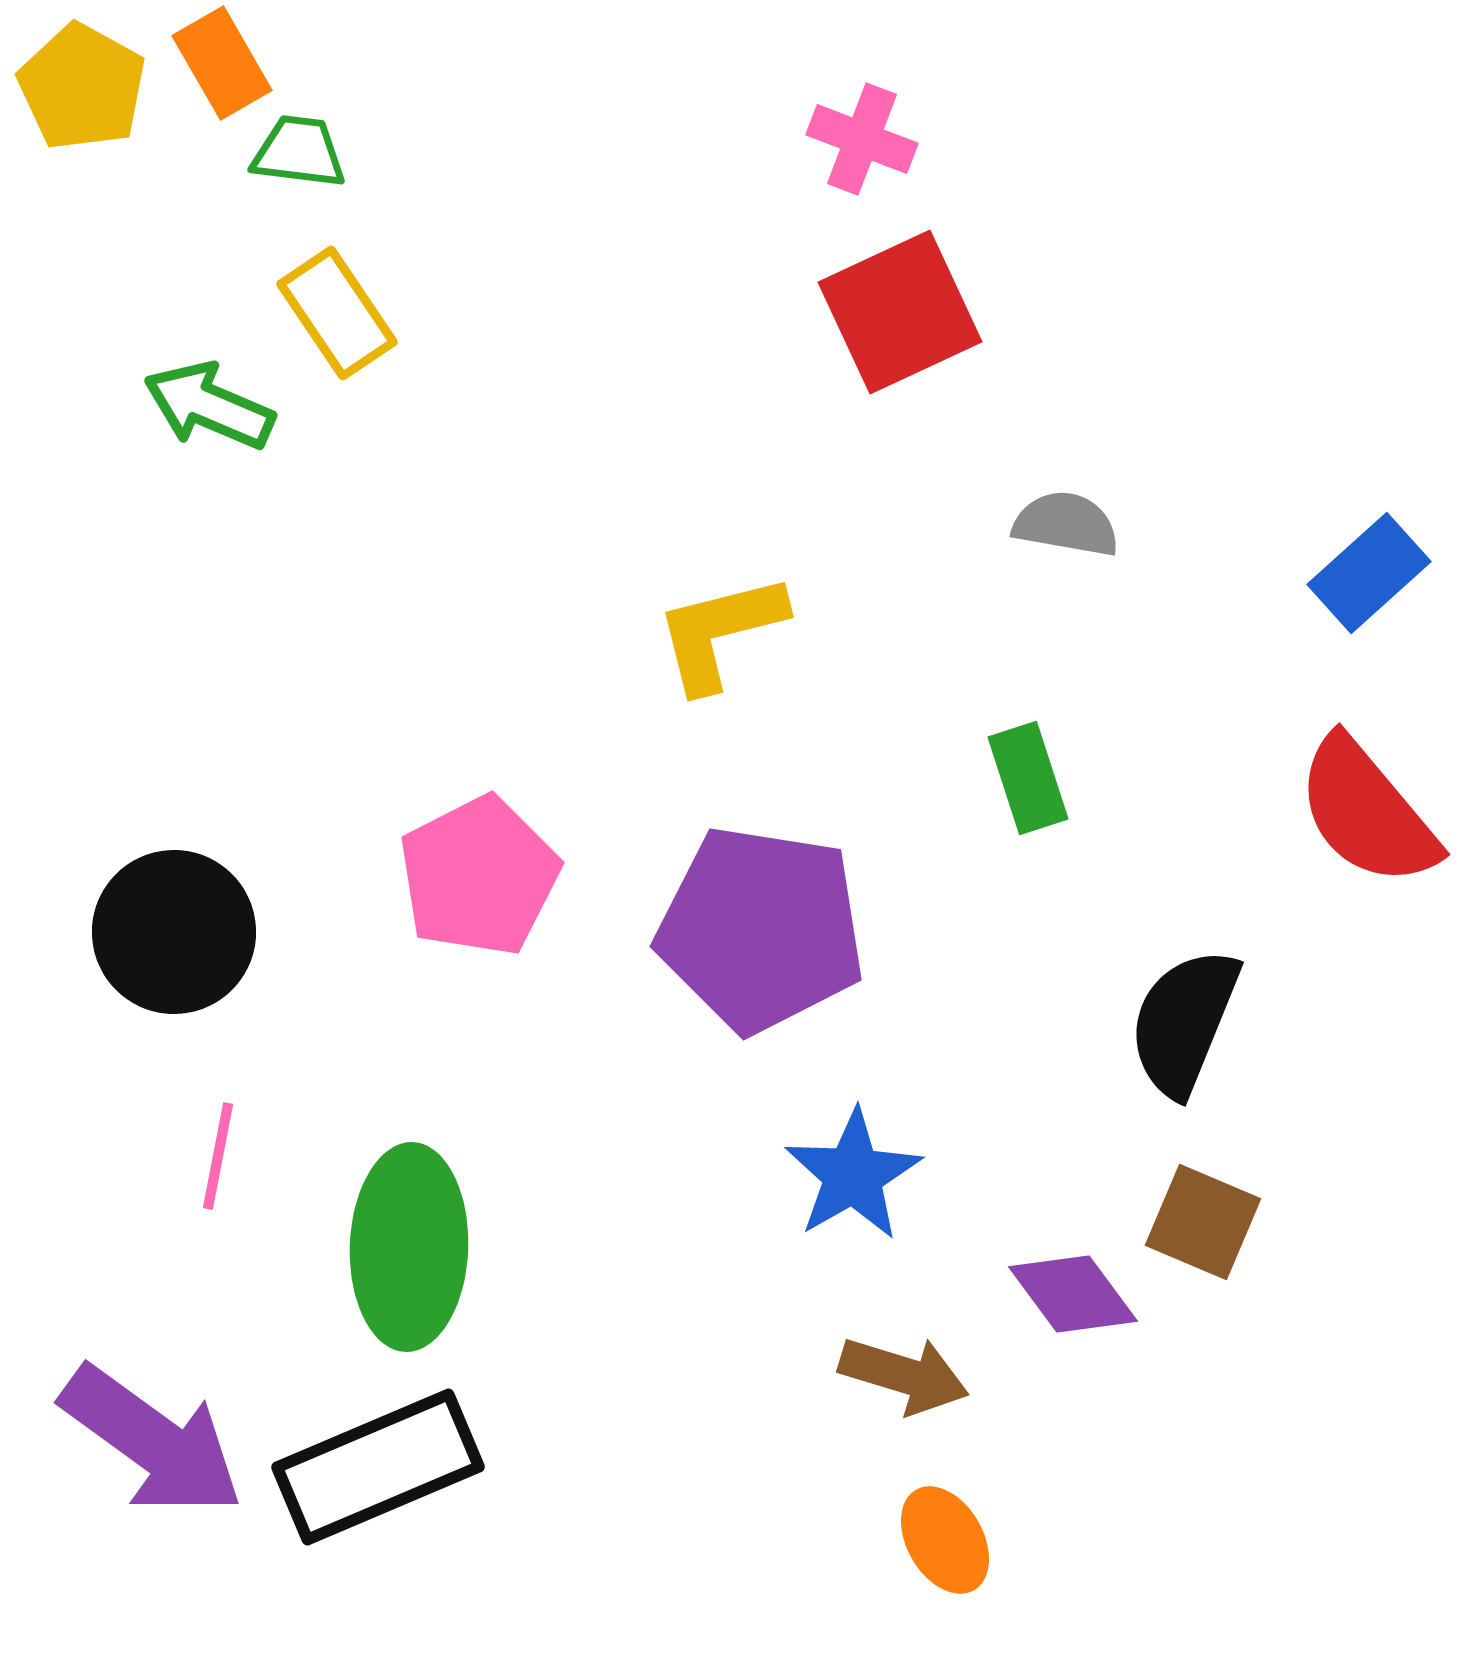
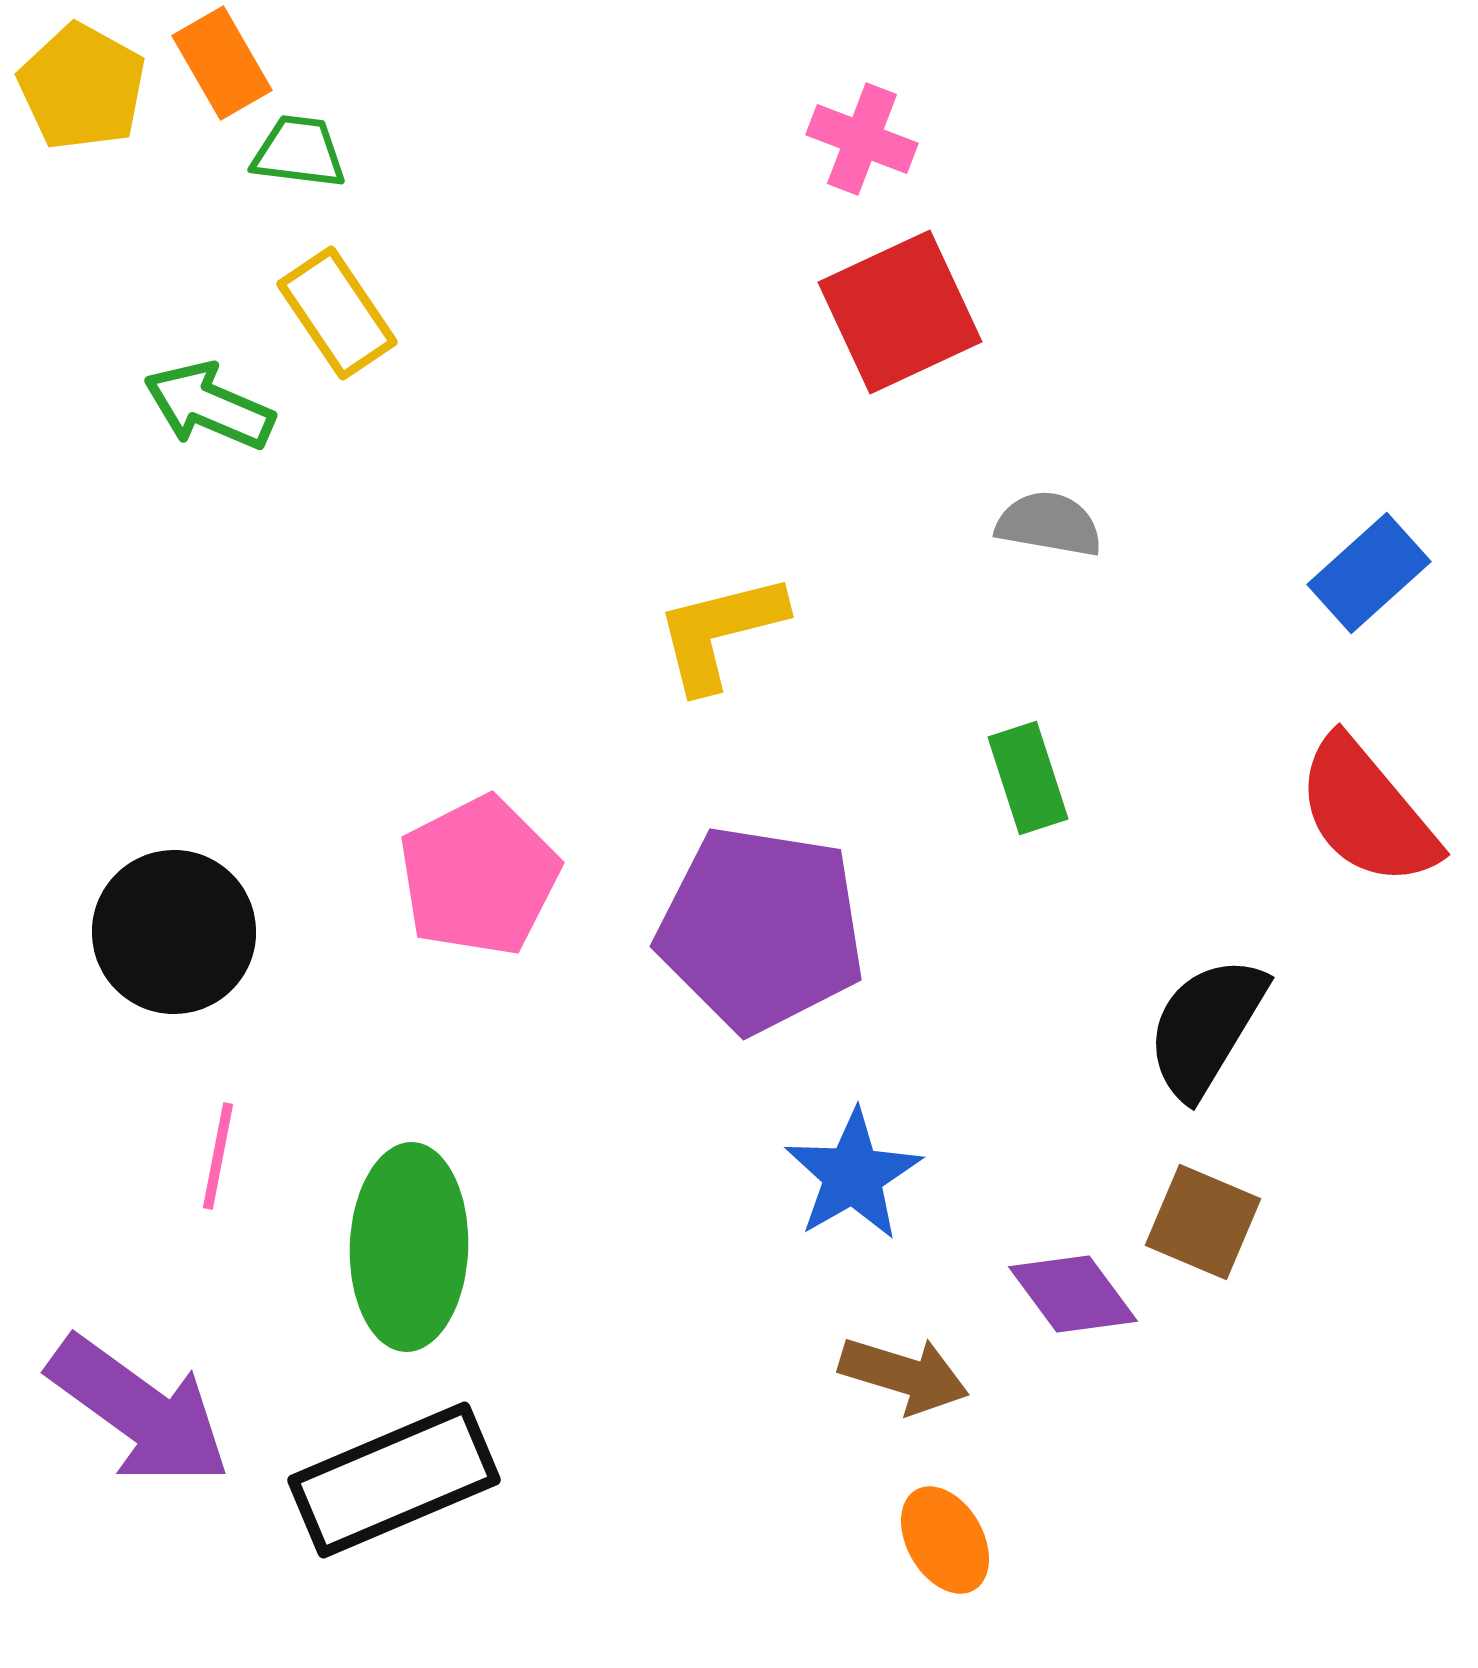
gray semicircle: moved 17 px left
black semicircle: moved 22 px right, 5 px down; rotated 9 degrees clockwise
purple arrow: moved 13 px left, 30 px up
black rectangle: moved 16 px right, 13 px down
